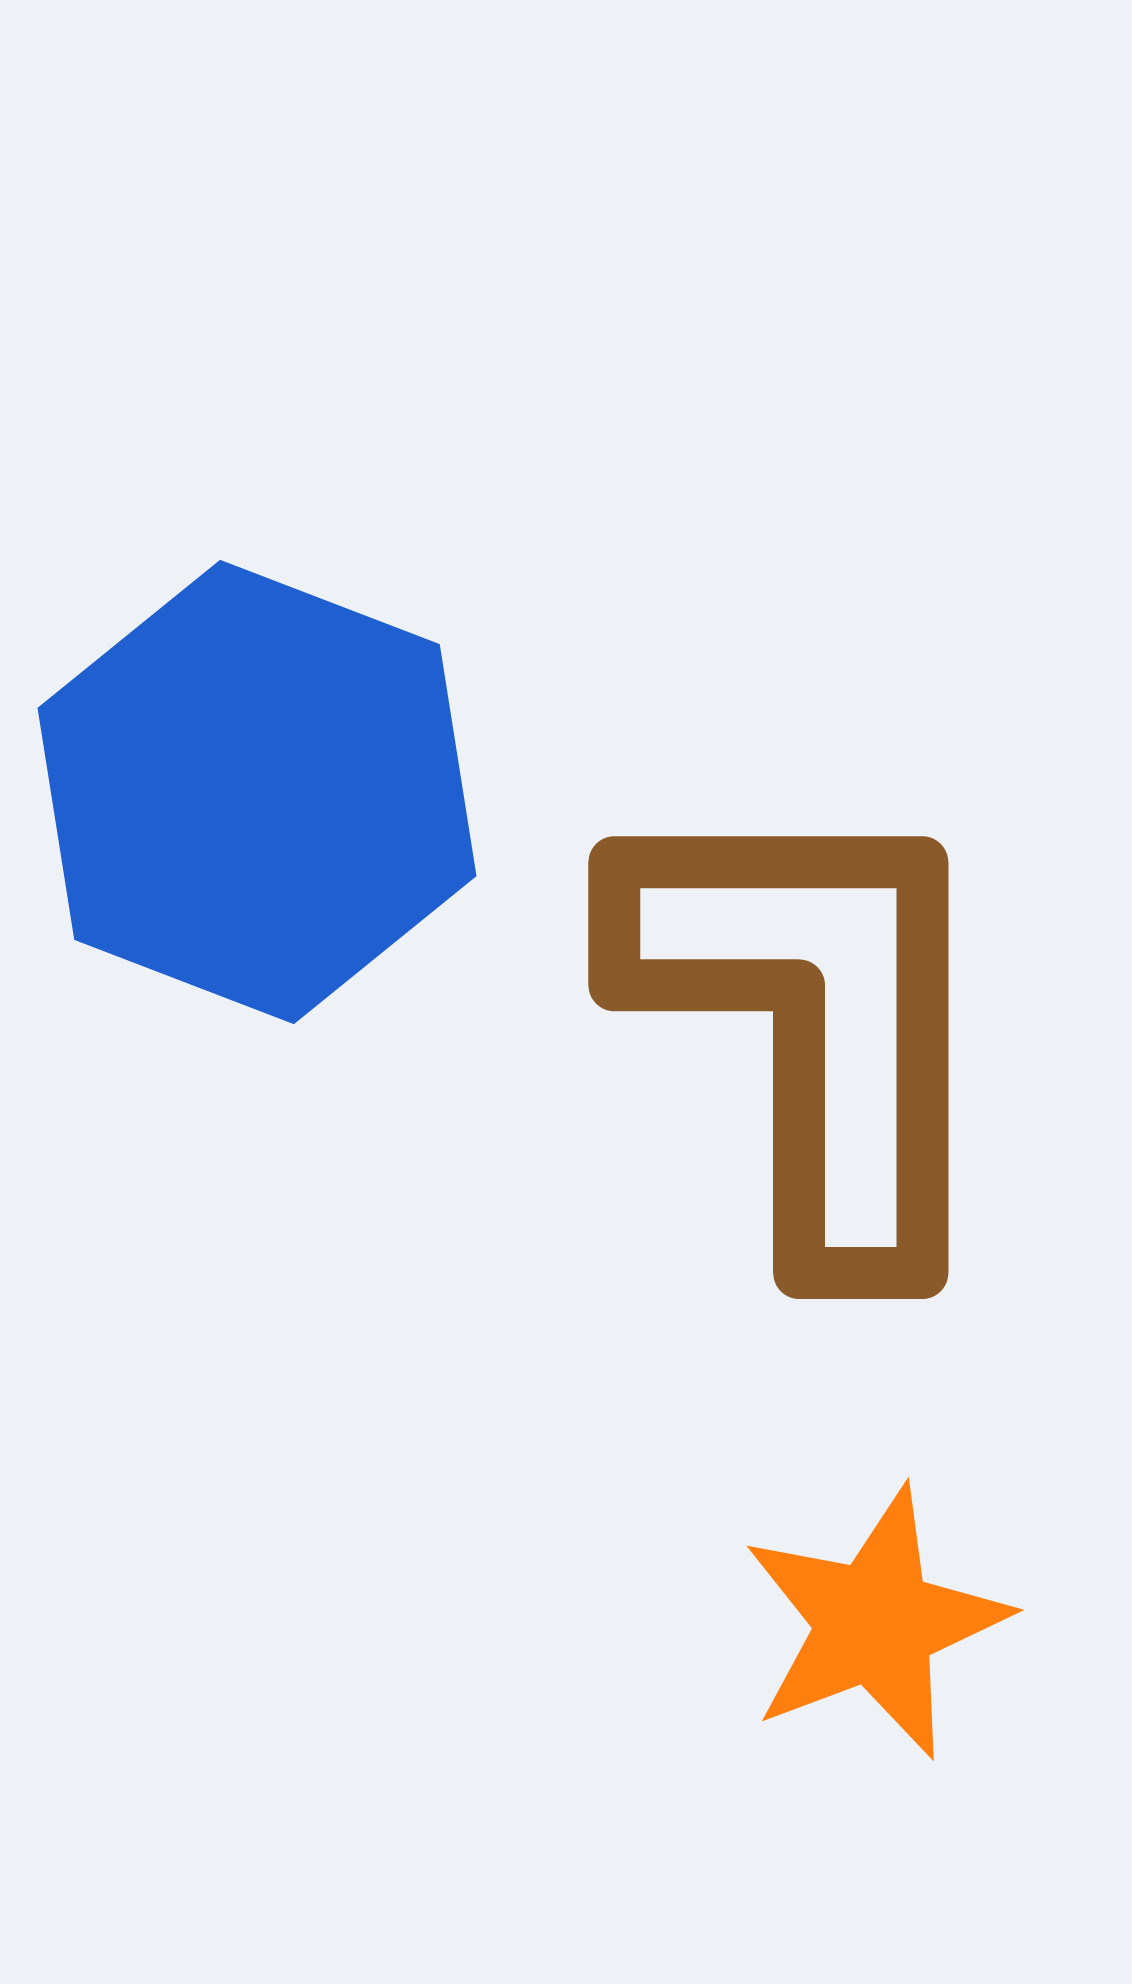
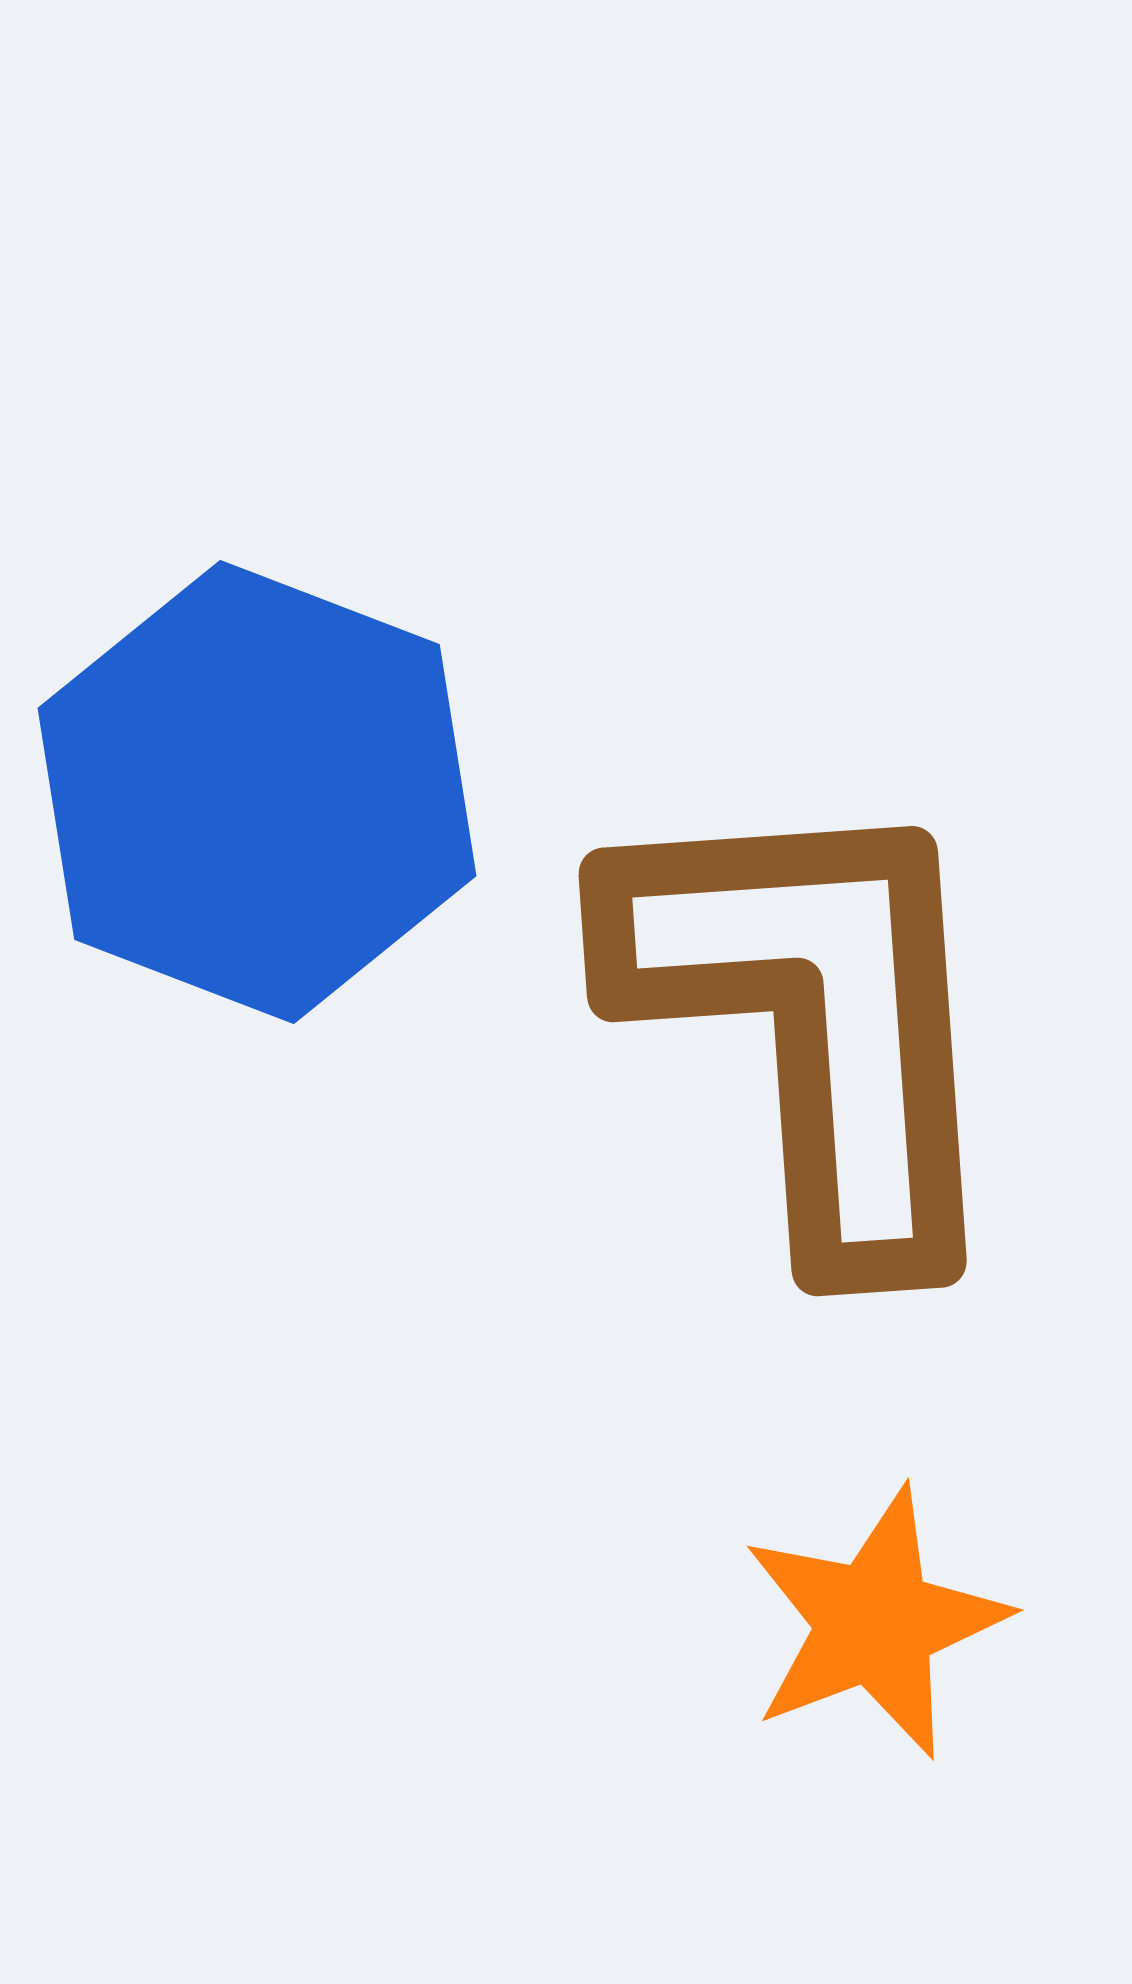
brown L-shape: moved 1 px right, 3 px up; rotated 4 degrees counterclockwise
